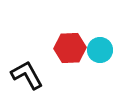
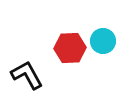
cyan circle: moved 3 px right, 9 px up
